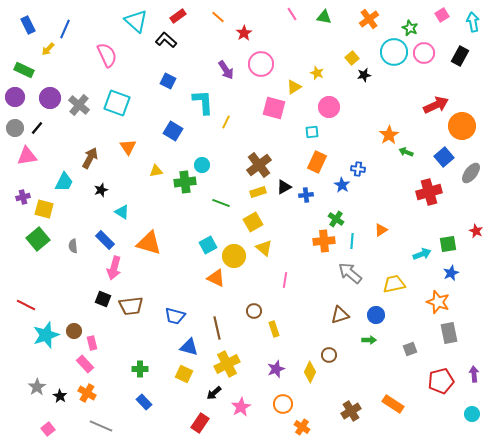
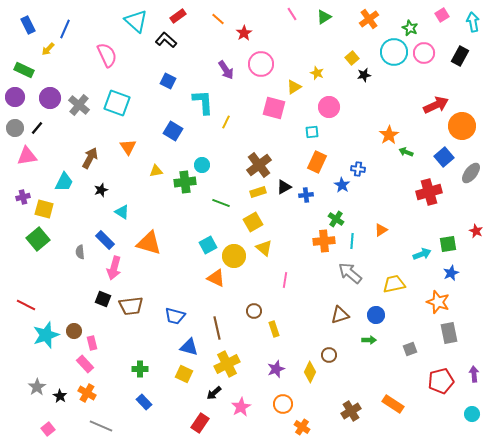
orange line at (218, 17): moved 2 px down
green triangle at (324, 17): rotated 42 degrees counterclockwise
gray semicircle at (73, 246): moved 7 px right, 6 px down
